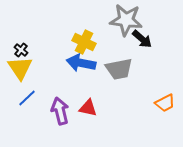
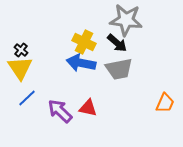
black arrow: moved 25 px left, 4 px down
orange trapezoid: rotated 40 degrees counterclockwise
purple arrow: rotated 32 degrees counterclockwise
